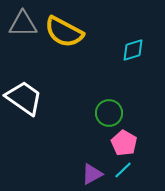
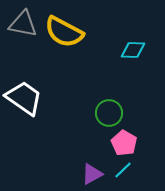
gray triangle: rotated 12 degrees clockwise
cyan diamond: rotated 20 degrees clockwise
